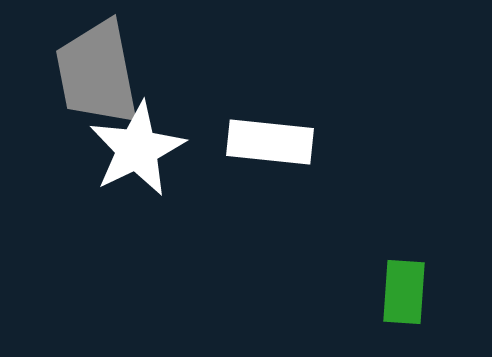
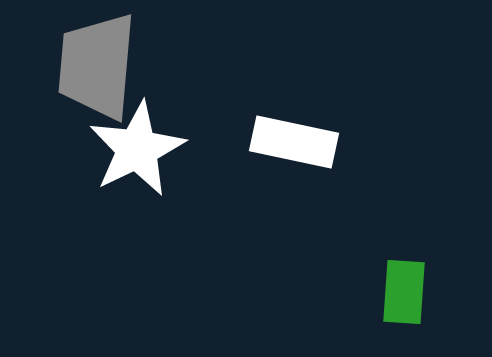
gray trapezoid: moved 7 px up; rotated 16 degrees clockwise
white rectangle: moved 24 px right; rotated 6 degrees clockwise
